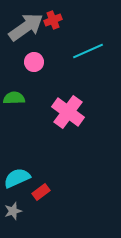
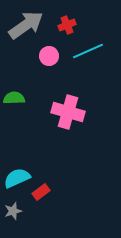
red cross: moved 14 px right, 5 px down
gray arrow: moved 2 px up
pink circle: moved 15 px right, 6 px up
pink cross: rotated 20 degrees counterclockwise
